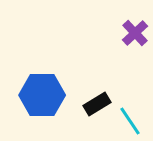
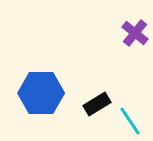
purple cross: rotated 8 degrees counterclockwise
blue hexagon: moved 1 px left, 2 px up
